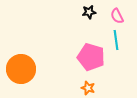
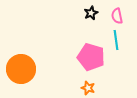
black star: moved 2 px right, 1 px down; rotated 16 degrees counterclockwise
pink semicircle: rotated 14 degrees clockwise
